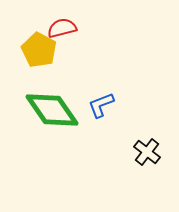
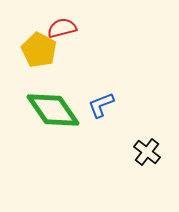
green diamond: moved 1 px right
